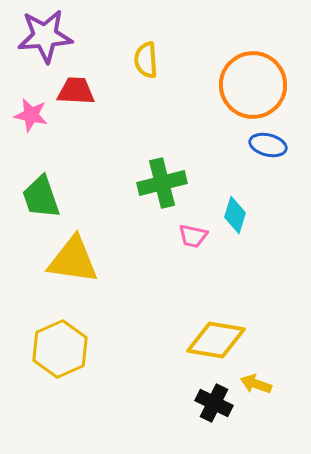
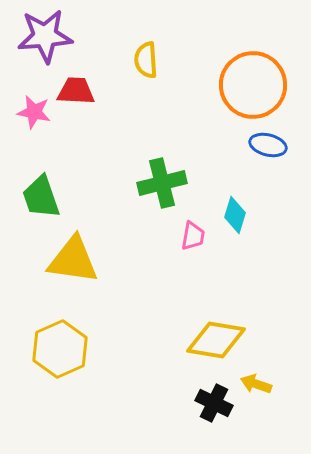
pink star: moved 3 px right, 3 px up
pink trapezoid: rotated 92 degrees counterclockwise
